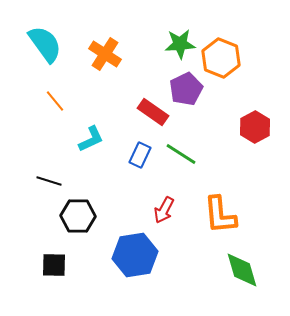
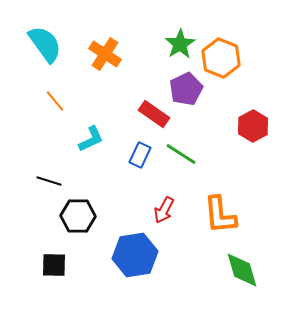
green star: rotated 28 degrees counterclockwise
red rectangle: moved 1 px right, 2 px down
red hexagon: moved 2 px left, 1 px up
